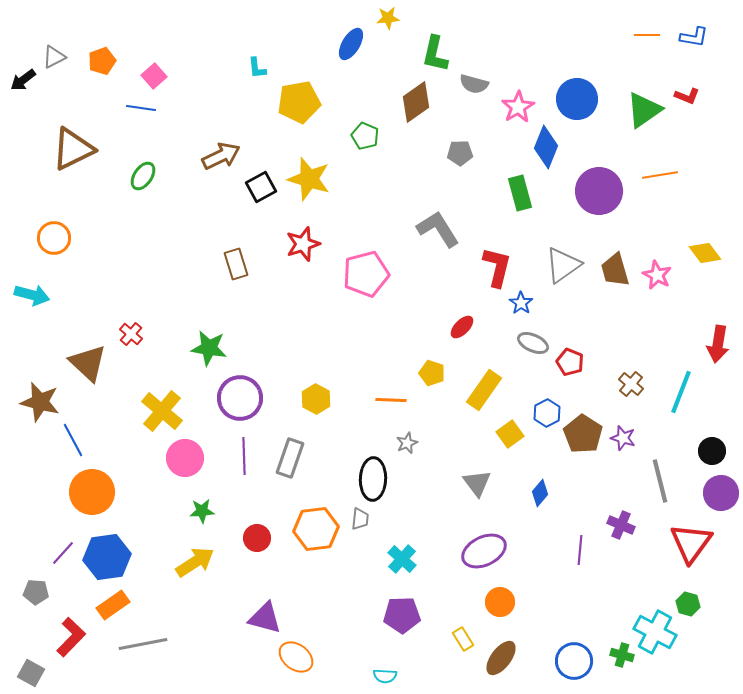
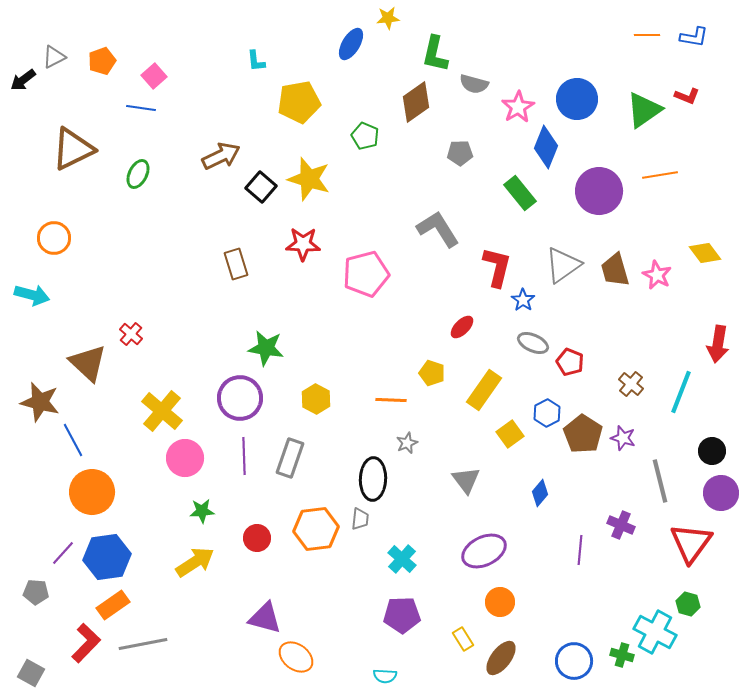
cyan L-shape at (257, 68): moved 1 px left, 7 px up
green ellipse at (143, 176): moved 5 px left, 2 px up; rotated 8 degrees counterclockwise
black square at (261, 187): rotated 20 degrees counterclockwise
green rectangle at (520, 193): rotated 24 degrees counterclockwise
red star at (303, 244): rotated 20 degrees clockwise
blue star at (521, 303): moved 2 px right, 3 px up
green star at (209, 348): moved 57 px right
gray triangle at (477, 483): moved 11 px left, 3 px up
red L-shape at (71, 637): moved 15 px right, 6 px down
